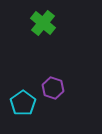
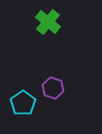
green cross: moved 5 px right, 1 px up
